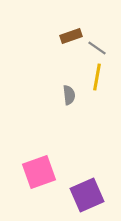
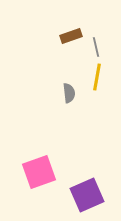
gray line: moved 1 px left, 1 px up; rotated 42 degrees clockwise
gray semicircle: moved 2 px up
